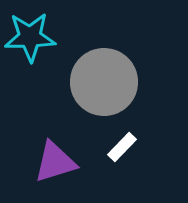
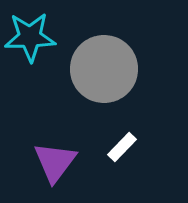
gray circle: moved 13 px up
purple triangle: rotated 36 degrees counterclockwise
